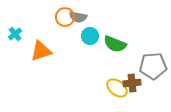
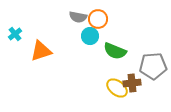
orange circle: moved 33 px right, 2 px down
green semicircle: moved 7 px down
